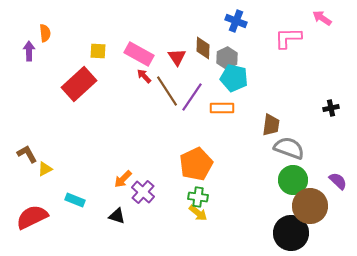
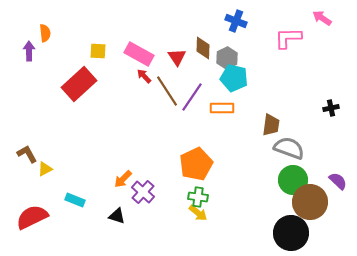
brown circle: moved 4 px up
